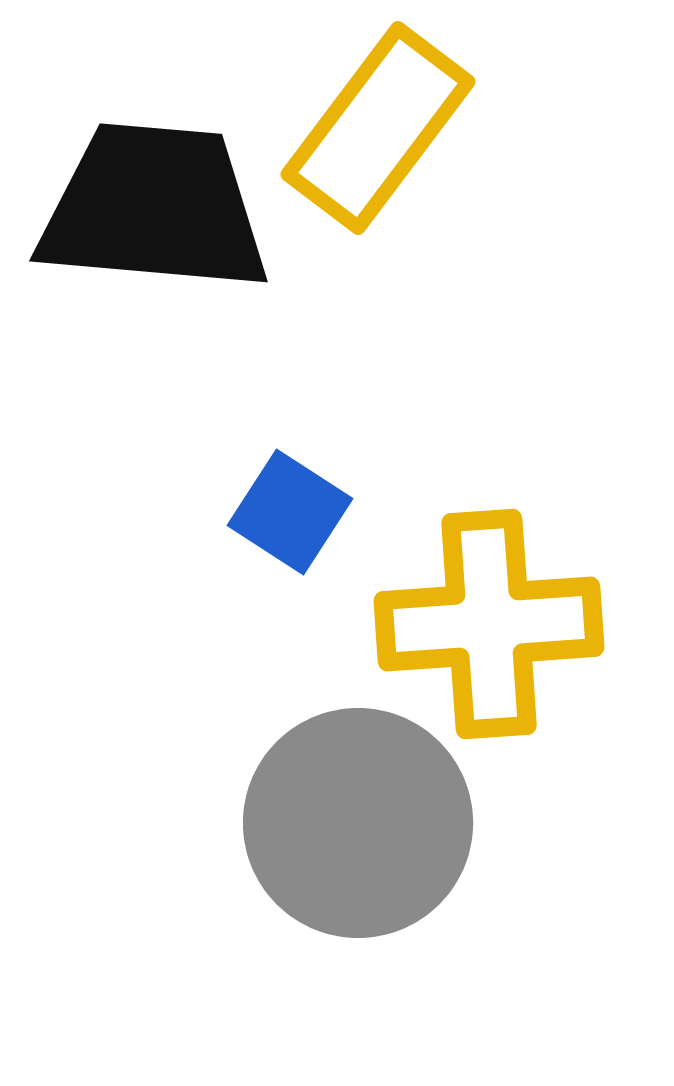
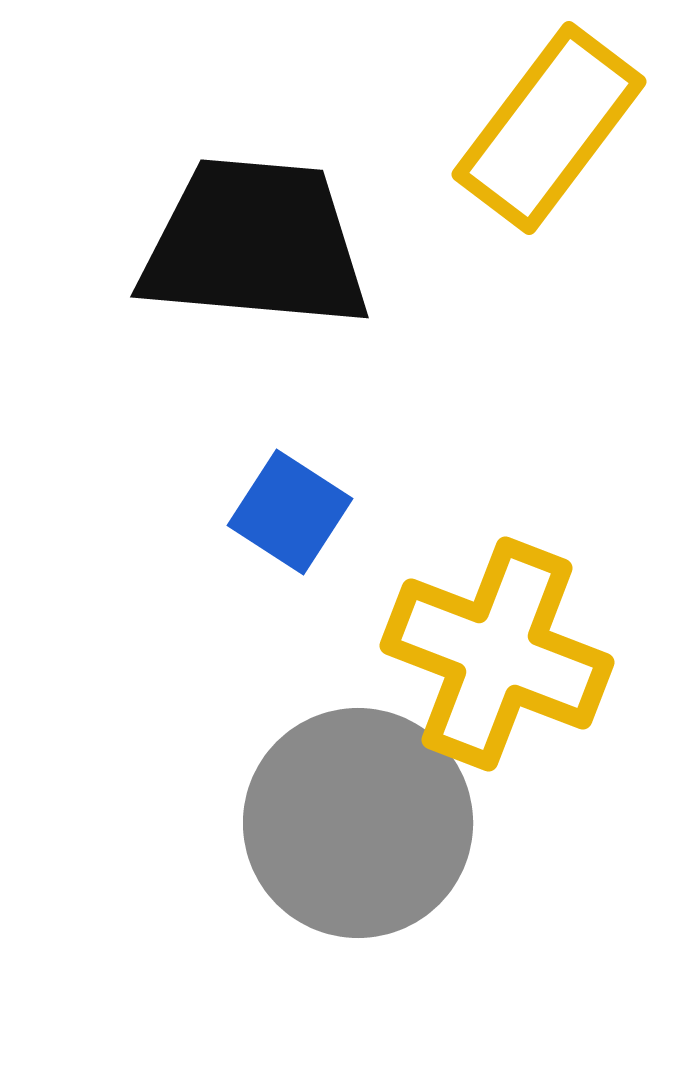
yellow rectangle: moved 171 px right
black trapezoid: moved 101 px right, 36 px down
yellow cross: moved 8 px right, 30 px down; rotated 25 degrees clockwise
